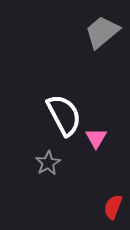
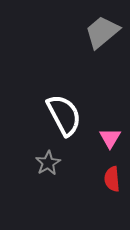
pink triangle: moved 14 px right
red semicircle: moved 1 px left, 28 px up; rotated 25 degrees counterclockwise
